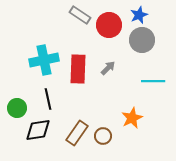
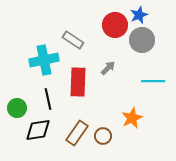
gray rectangle: moved 7 px left, 25 px down
red circle: moved 6 px right
red rectangle: moved 13 px down
